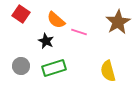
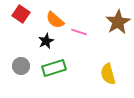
orange semicircle: moved 1 px left
black star: rotated 21 degrees clockwise
yellow semicircle: moved 3 px down
